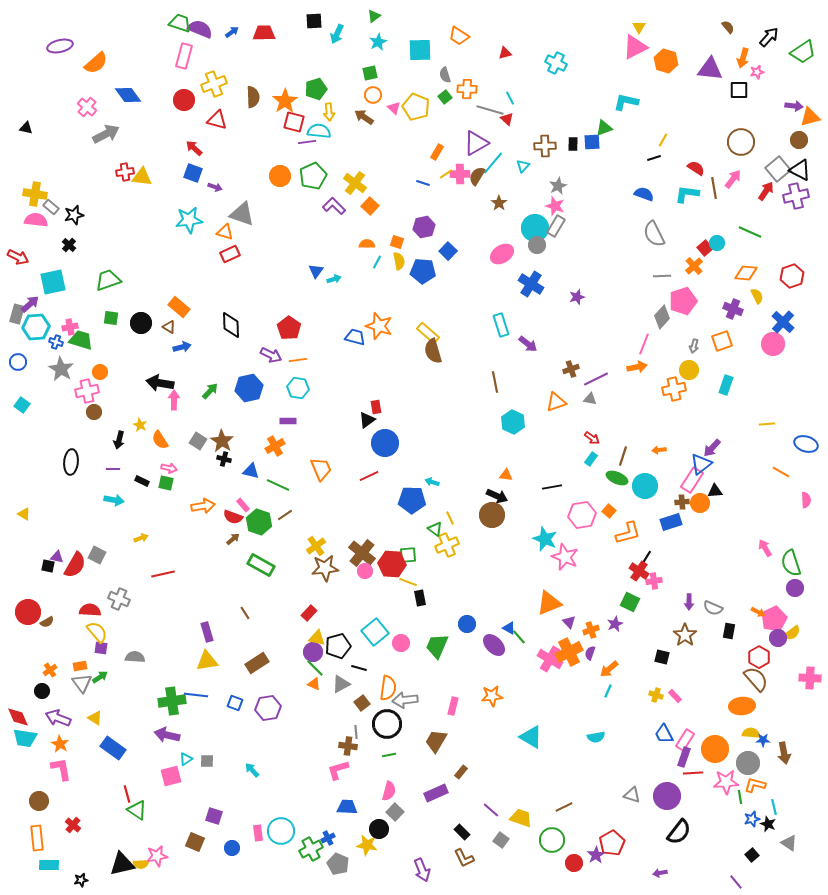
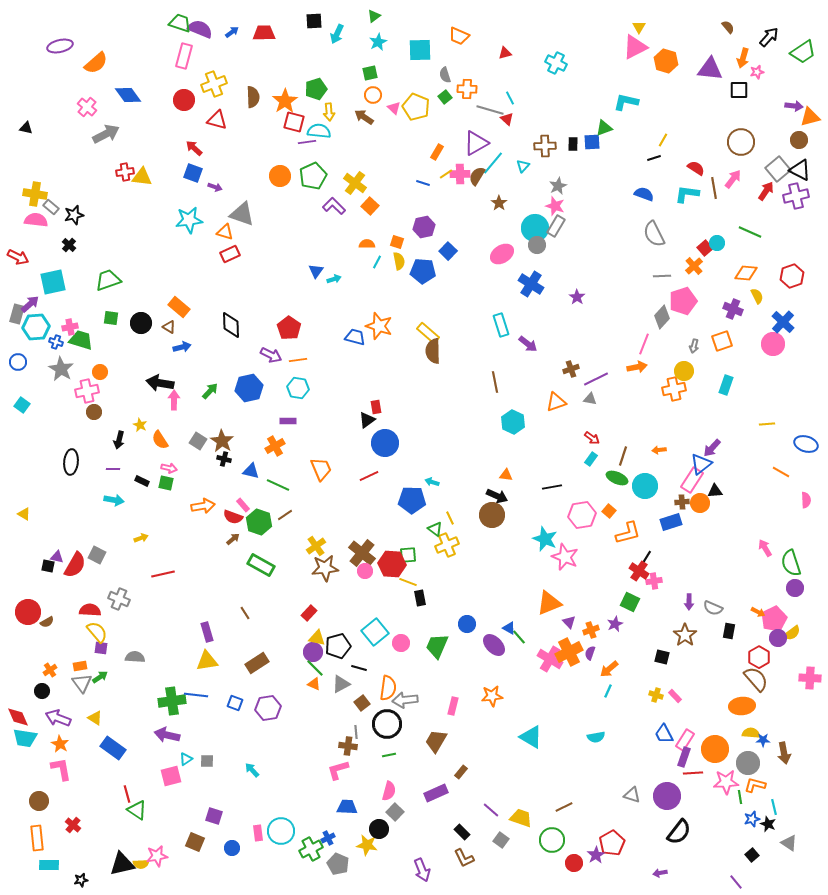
orange trapezoid at (459, 36): rotated 10 degrees counterclockwise
purple star at (577, 297): rotated 21 degrees counterclockwise
brown semicircle at (433, 351): rotated 15 degrees clockwise
yellow circle at (689, 370): moved 5 px left, 1 px down
